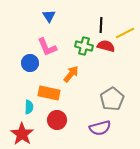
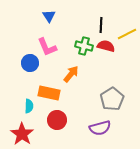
yellow line: moved 2 px right, 1 px down
cyan semicircle: moved 1 px up
